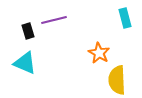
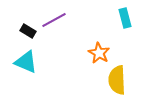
purple line: rotated 15 degrees counterclockwise
black rectangle: rotated 42 degrees counterclockwise
cyan triangle: moved 1 px right, 1 px up
